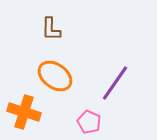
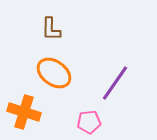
orange ellipse: moved 1 px left, 3 px up
pink pentagon: rotated 30 degrees counterclockwise
